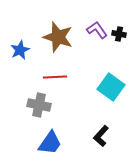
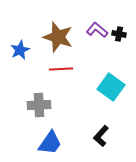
purple L-shape: rotated 15 degrees counterclockwise
red line: moved 6 px right, 8 px up
gray cross: rotated 15 degrees counterclockwise
